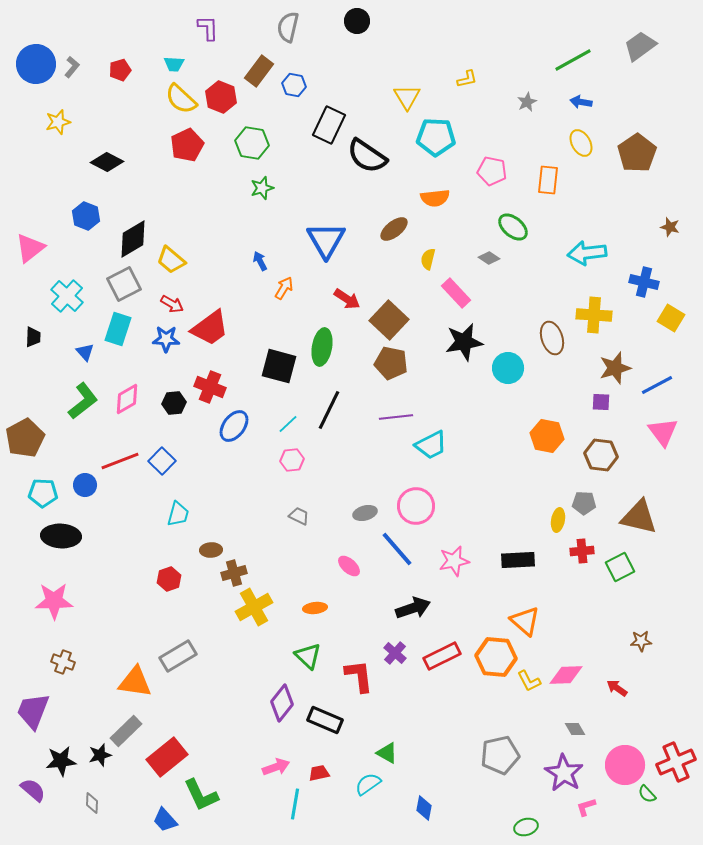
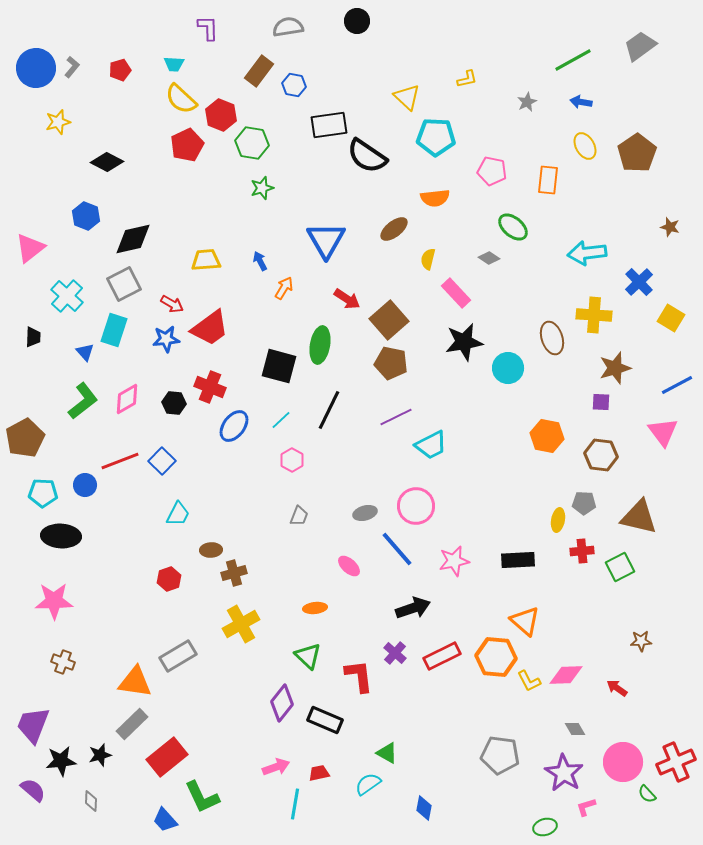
gray semicircle at (288, 27): rotated 68 degrees clockwise
blue circle at (36, 64): moved 4 px down
red hexagon at (221, 97): moved 18 px down
yellow triangle at (407, 97): rotated 16 degrees counterclockwise
black rectangle at (329, 125): rotated 57 degrees clockwise
yellow ellipse at (581, 143): moved 4 px right, 3 px down
black diamond at (133, 239): rotated 18 degrees clockwise
yellow trapezoid at (171, 260): moved 35 px right; rotated 136 degrees clockwise
blue cross at (644, 282): moved 5 px left; rotated 32 degrees clockwise
brown square at (389, 320): rotated 6 degrees clockwise
cyan rectangle at (118, 329): moved 4 px left, 1 px down
blue star at (166, 339): rotated 8 degrees counterclockwise
green ellipse at (322, 347): moved 2 px left, 2 px up
blue line at (657, 385): moved 20 px right
black hexagon at (174, 403): rotated 10 degrees clockwise
purple line at (396, 417): rotated 20 degrees counterclockwise
cyan line at (288, 424): moved 7 px left, 4 px up
pink hexagon at (292, 460): rotated 25 degrees counterclockwise
cyan trapezoid at (178, 514): rotated 12 degrees clockwise
gray trapezoid at (299, 516): rotated 85 degrees clockwise
yellow cross at (254, 607): moved 13 px left, 17 px down
purple trapezoid at (33, 711): moved 14 px down
gray rectangle at (126, 731): moved 6 px right, 7 px up
gray pentagon at (500, 755): rotated 21 degrees clockwise
pink circle at (625, 765): moved 2 px left, 3 px up
green L-shape at (201, 795): moved 1 px right, 2 px down
gray diamond at (92, 803): moved 1 px left, 2 px up
green ellipse at (526, 827): moved 19 px right
